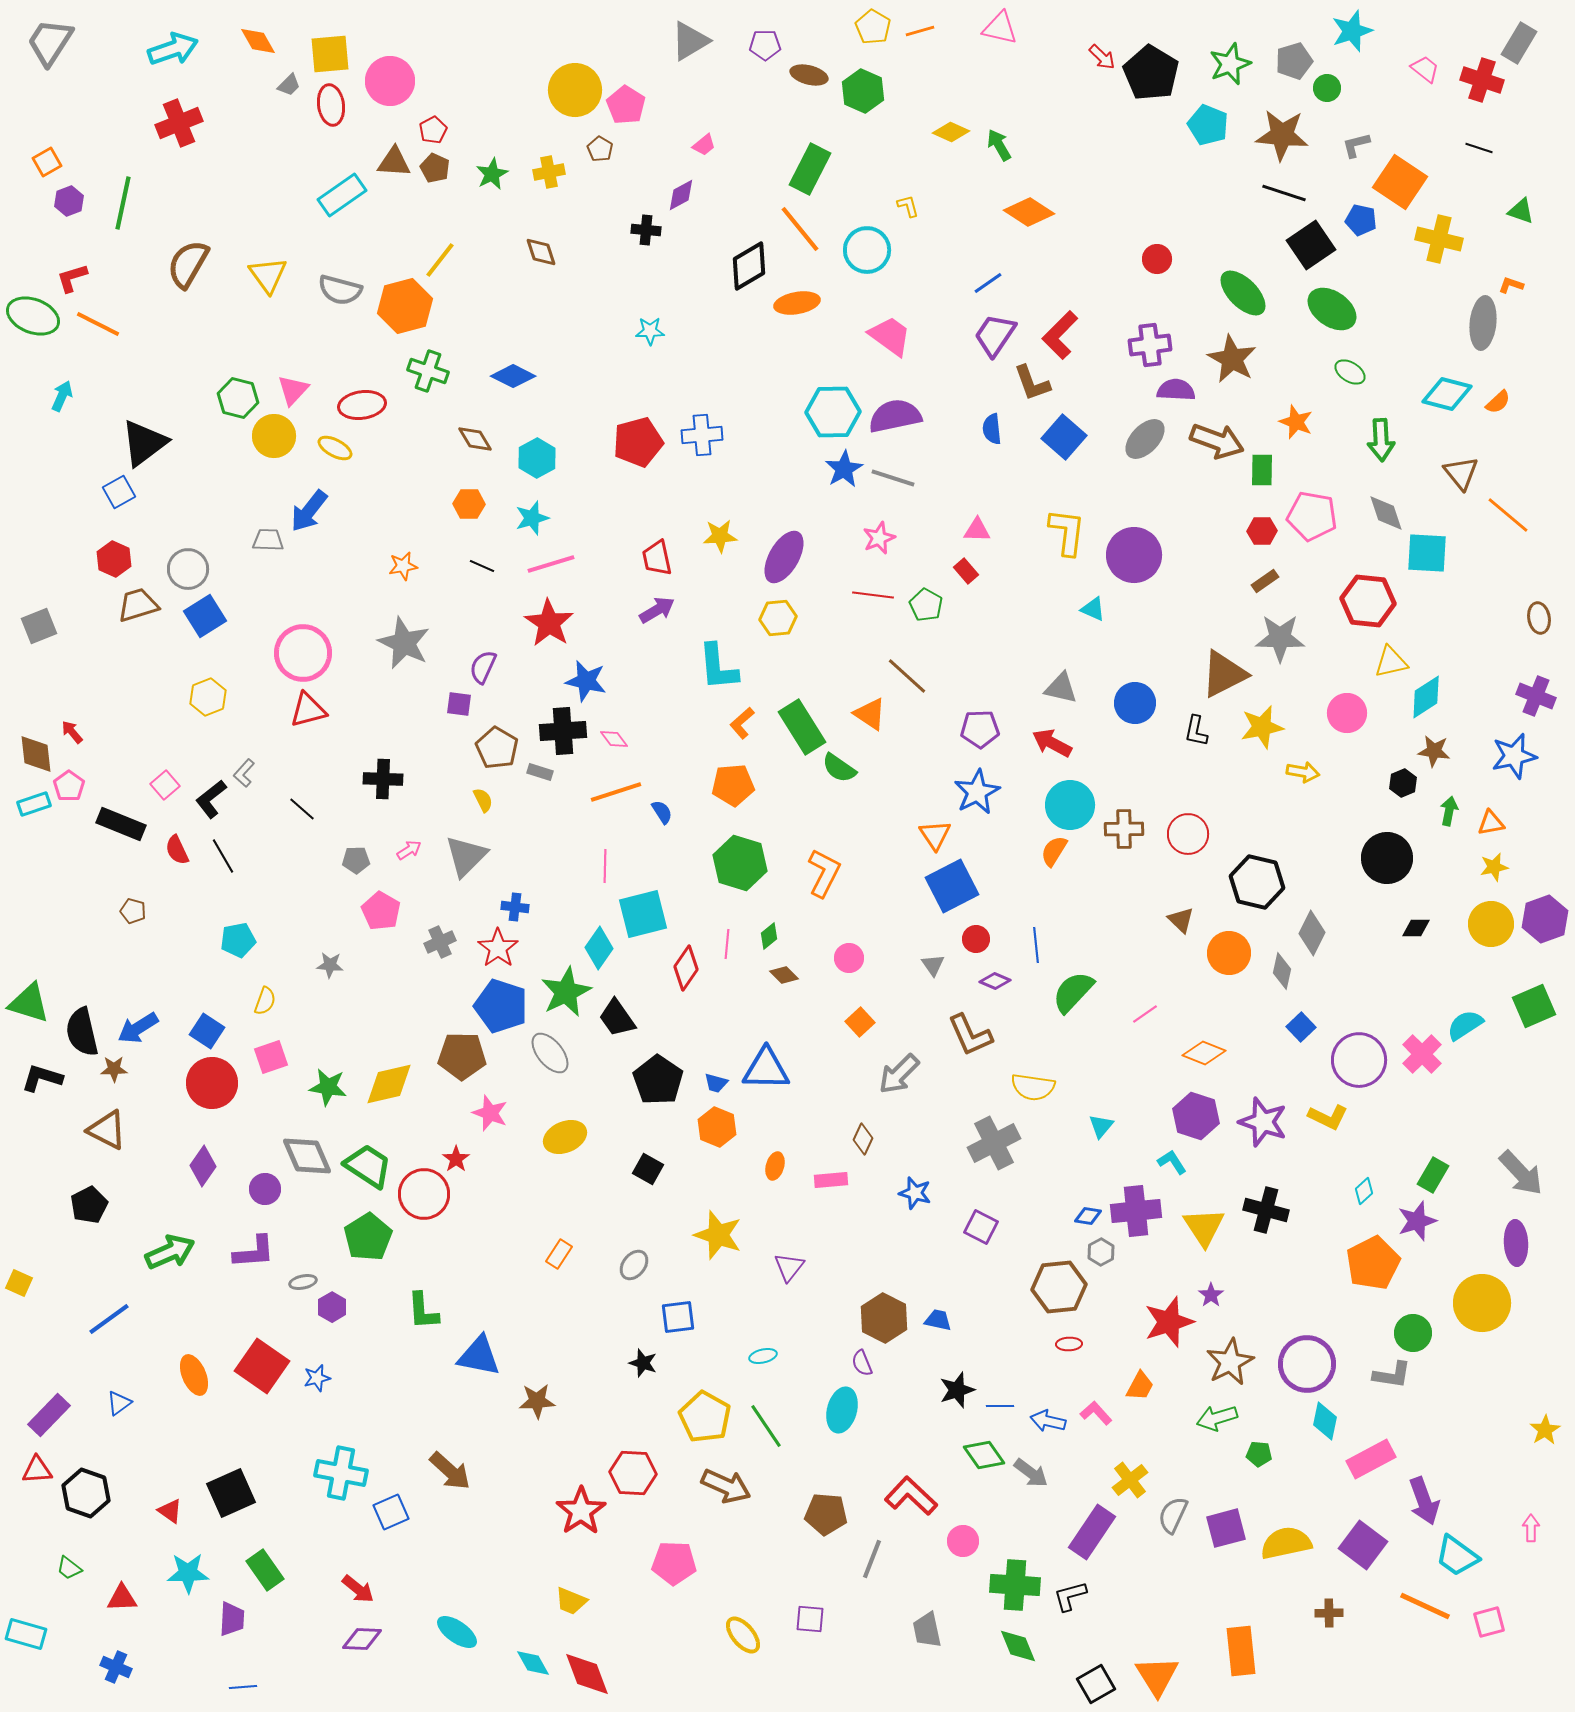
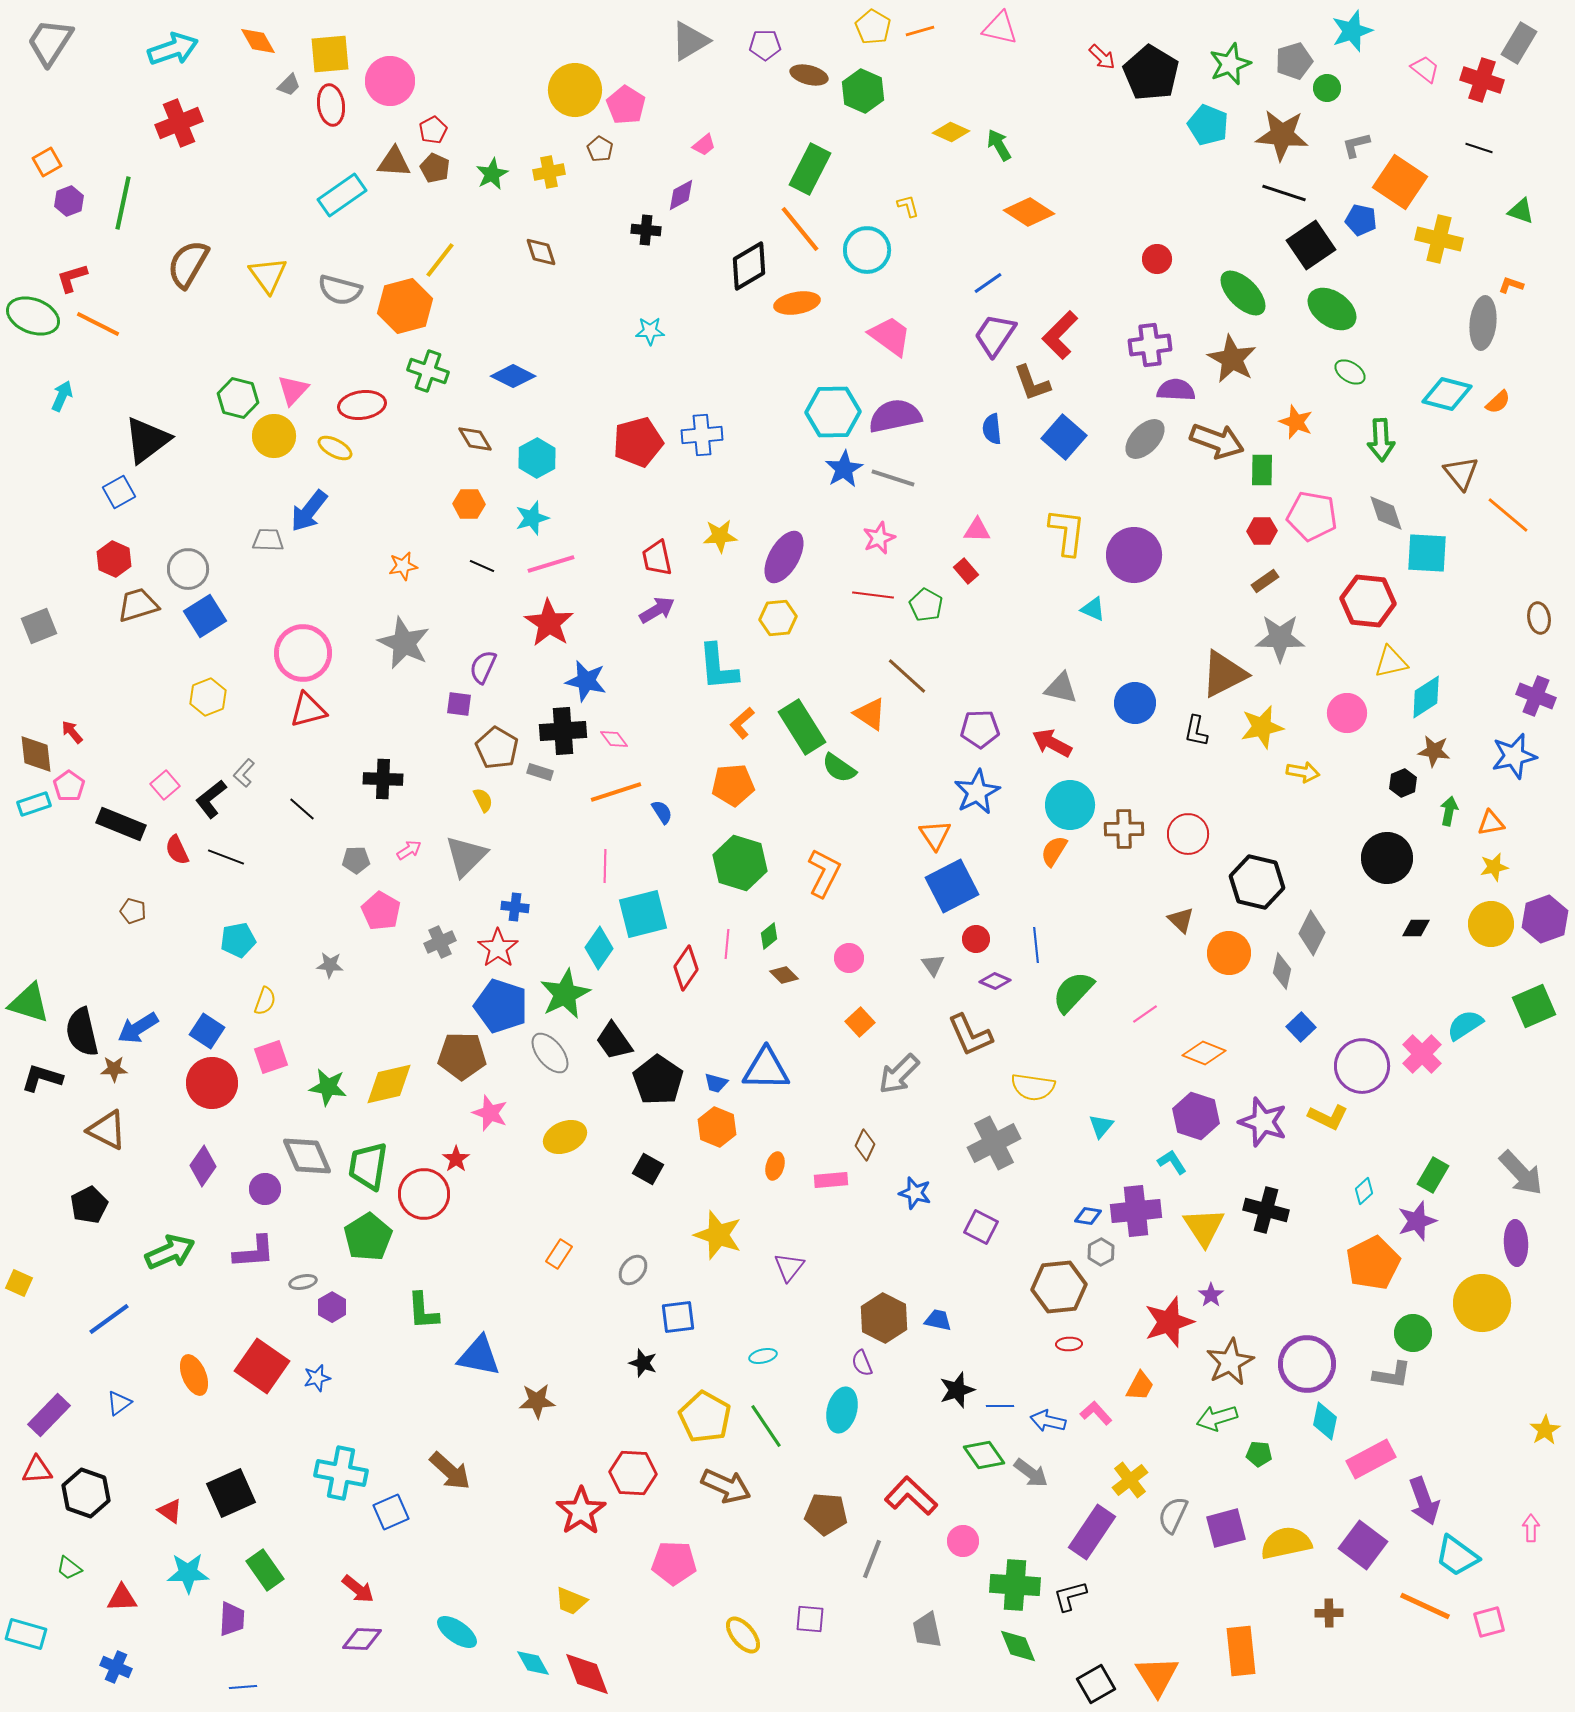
black triangle at (144, 443): moved 3 px right, 3 px up
black line at (223, 856): moved 3 px right, 1 px down; rotated 39 degrees counterclockwise
green star at (566, 992): moved 1 px left, 2 px down
black trapezoid at (617, 1018): moved 3 px left, 23 px down
purple circle at (1359, 1060): moved 3 px right, 6 px down
brown diamond at (863, 1139): moved 2 px right, 6 px down
green trapezoid at (368, 1166): rotated 114 degrees counterclockwise
gray ellipse at (634, 1265): moved 1 px left, 5 px down
